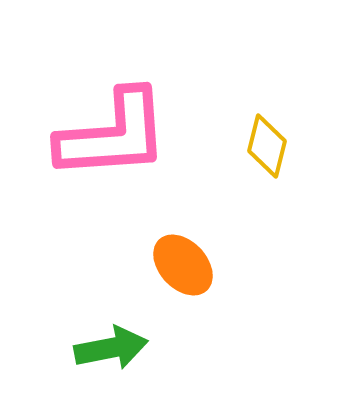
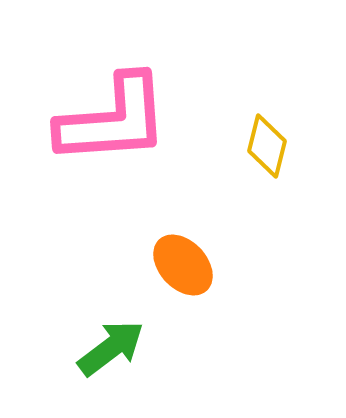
pink L-shape: moved 15 px up
green arrow: rotated 26 degrees counterclockwise
